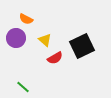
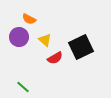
orange semicircle: moved 3 px right
purple circle: moved 3 px right, 1 px up
black square: moved 1 px left, 1 px down
